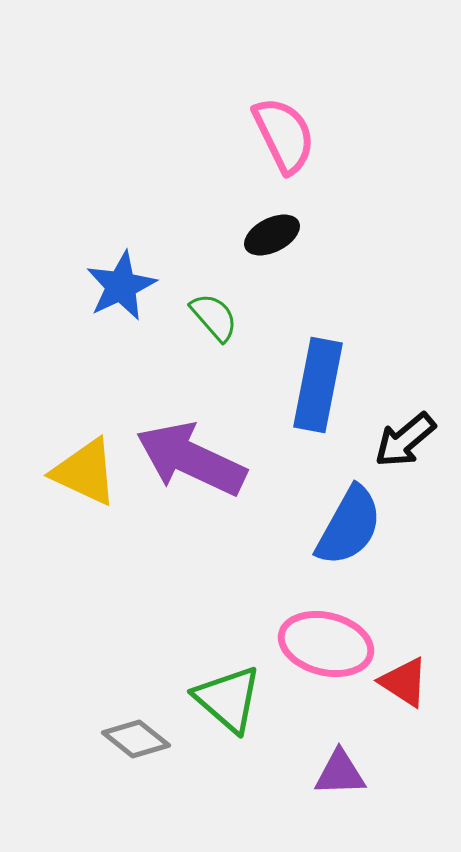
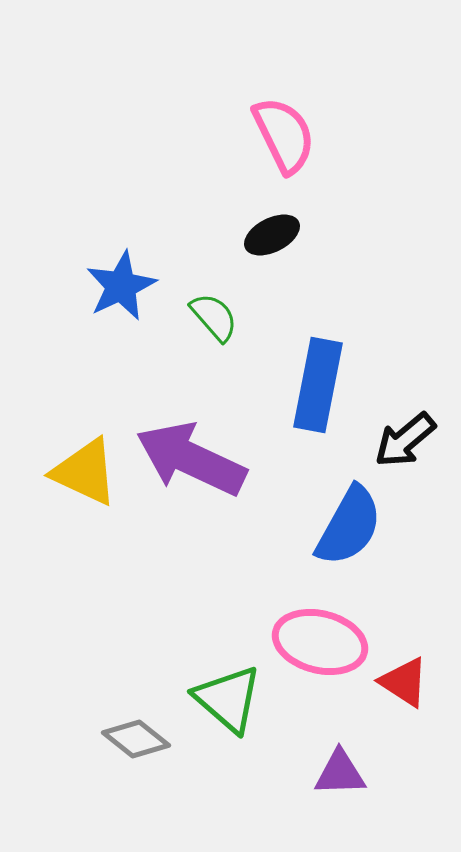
pink ellipse: moved 6 px left, 2 px up
